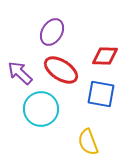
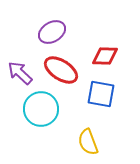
purple ellipse: rotated 28 degrees clockwise
